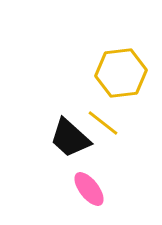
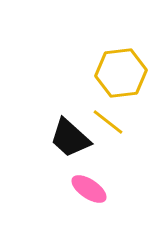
yellow line: moved 5 px right, 1 px up
pink ellipse: rotated 18 degrees counterclockwise
